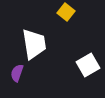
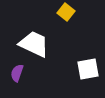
white trapezoid: rotated 56 degrees counterclockwise
white square: moved 4 px down; rotated 20 degrees clockwise
